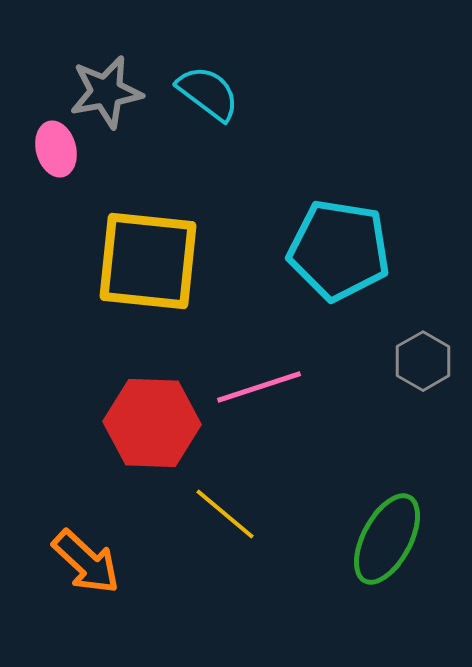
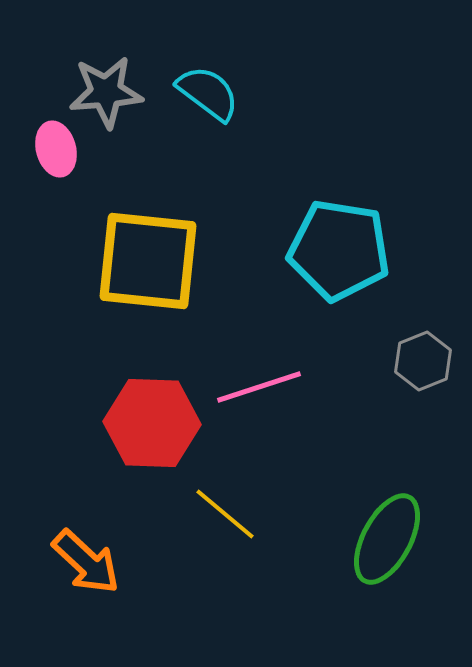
gray star: rotated 6 degrees clockwise
gray hexagon: rotated 8 degrees clockwise
